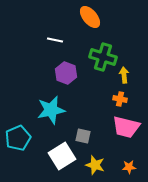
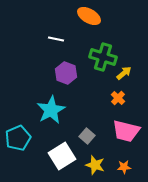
orange ellipse: moved 1 px left, 1 px up; rotated 20 degrees counterclockwise
white line: moved 1 px right, 1 px up
yellow arrow: moved 2 px up; rotated 56 degrees clockwise
orange cross: moved 2 px left, 1 px up; rotated 32 degrees clockwise
cyan star: rotated 16 degrees counterclockwise
pink trapezoid: moved 4 px down
gray square: moved 4 px right; rotated 28 degrees clockwise
orange star: moved 5 px left
